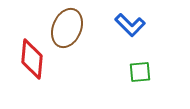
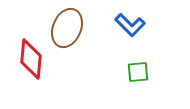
red diamond: moved 1 px left
green square: moved 2 px left
